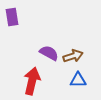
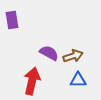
purple rectangle: moved 3 px down
